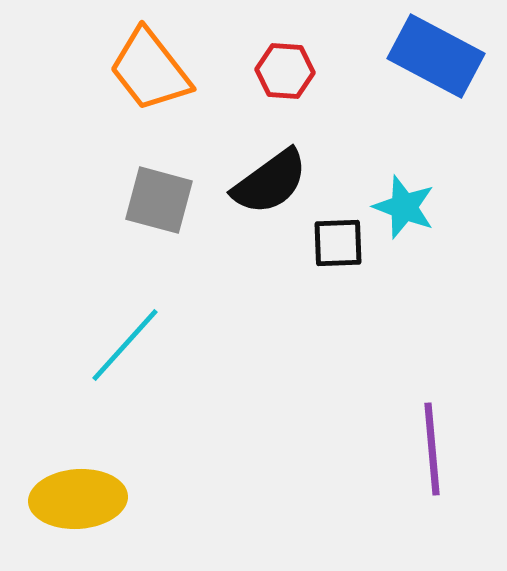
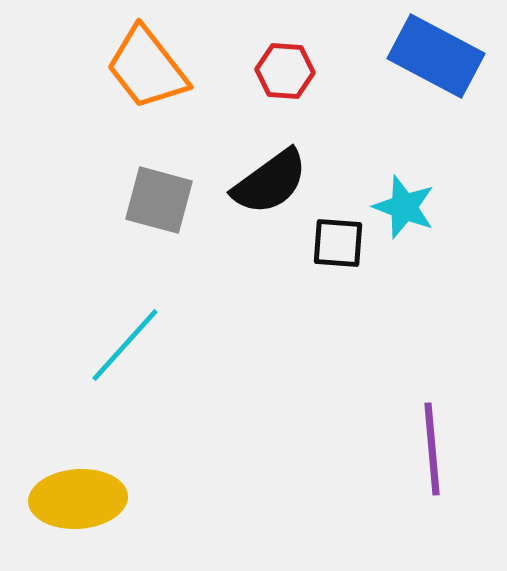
orange trapezoid: moved 3 px left, 2 px up
black square: rotated 6 degrees clockwise
